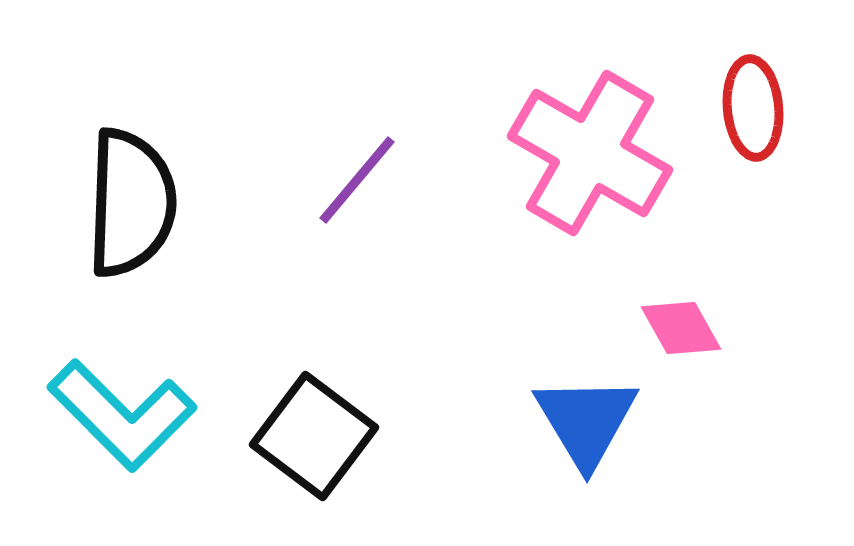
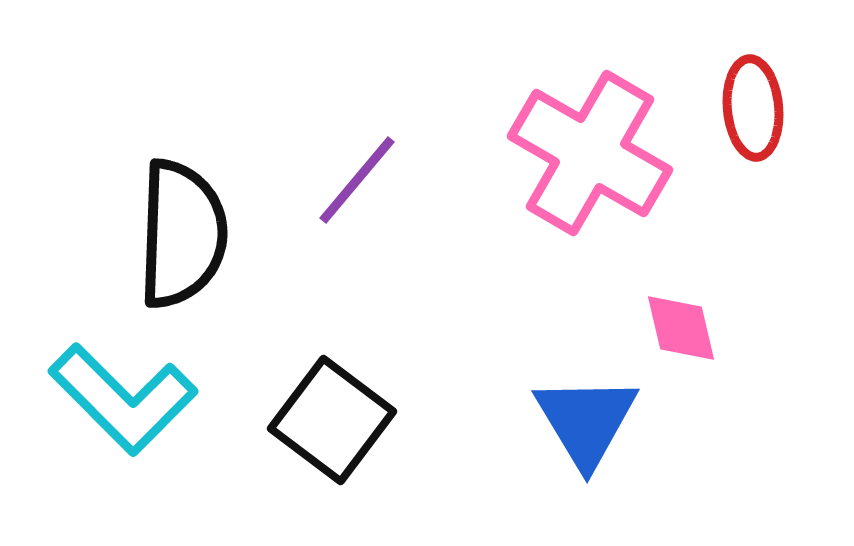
black semicircle: moved 51 px right, 31 px down
pink diamond: rotated 16 degrees clockwise
cyan L-shape: moved 1 px right, 16 px up
black square: moved 18 px right, 16 px up
